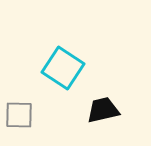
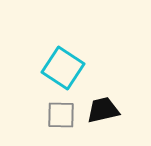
gray square: moved 42 px right
